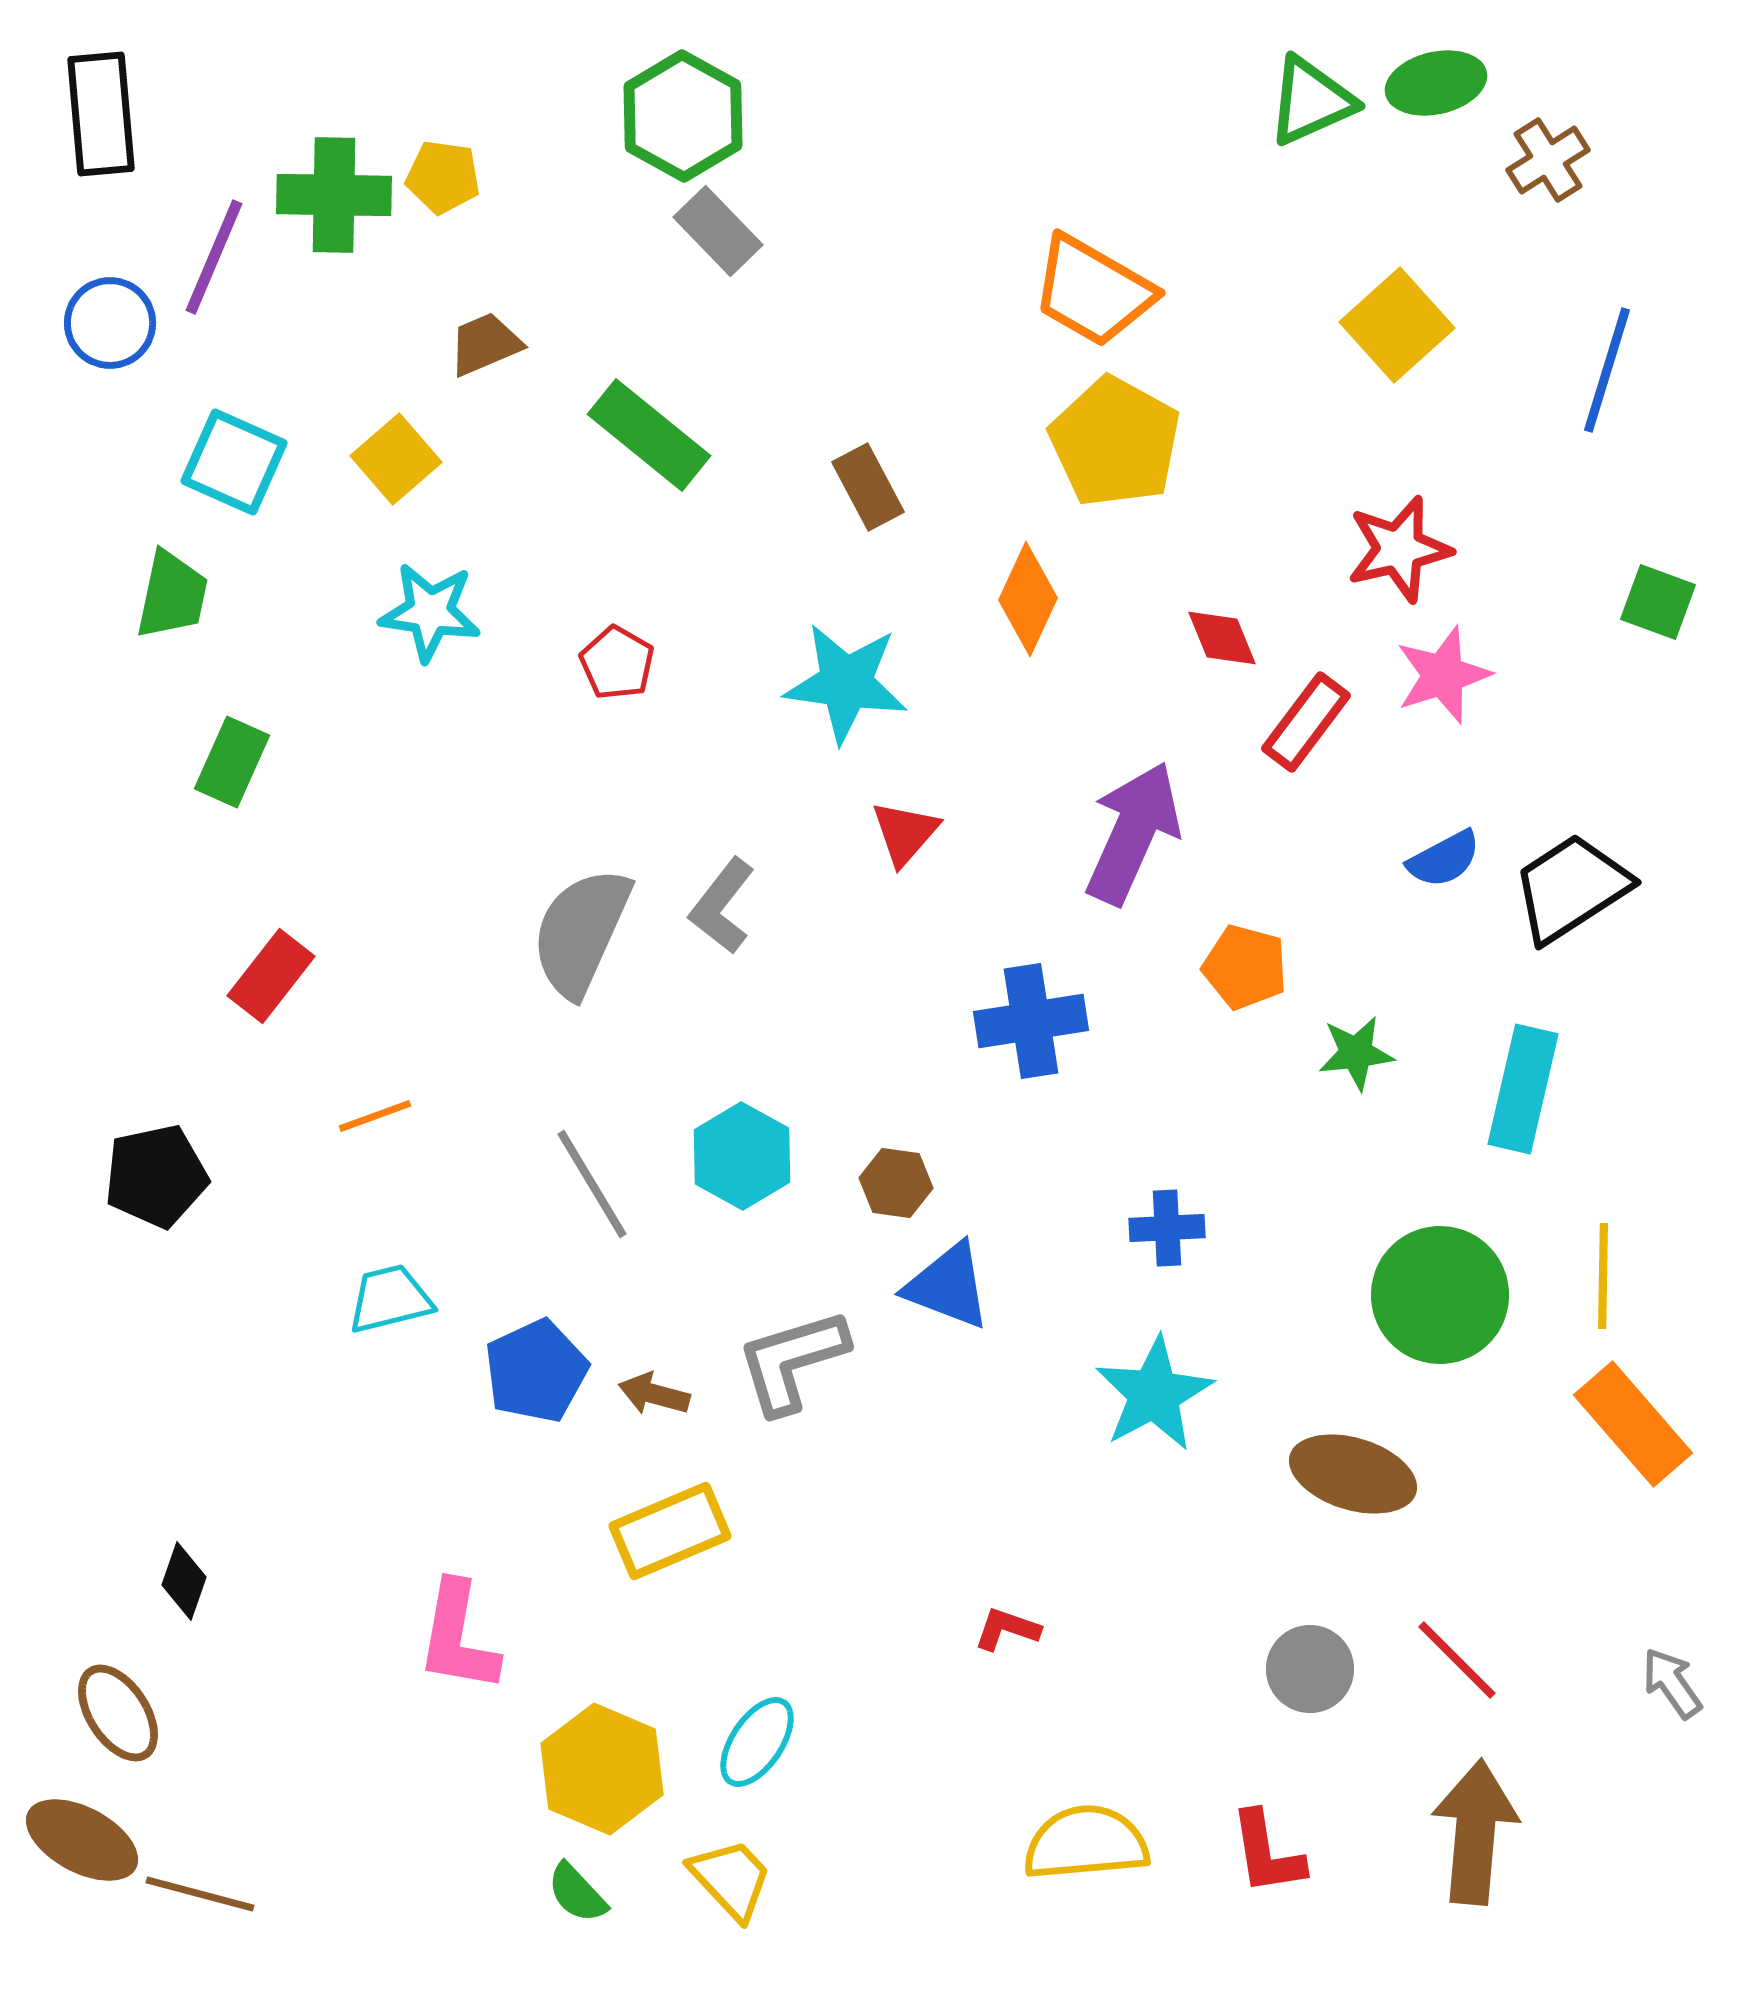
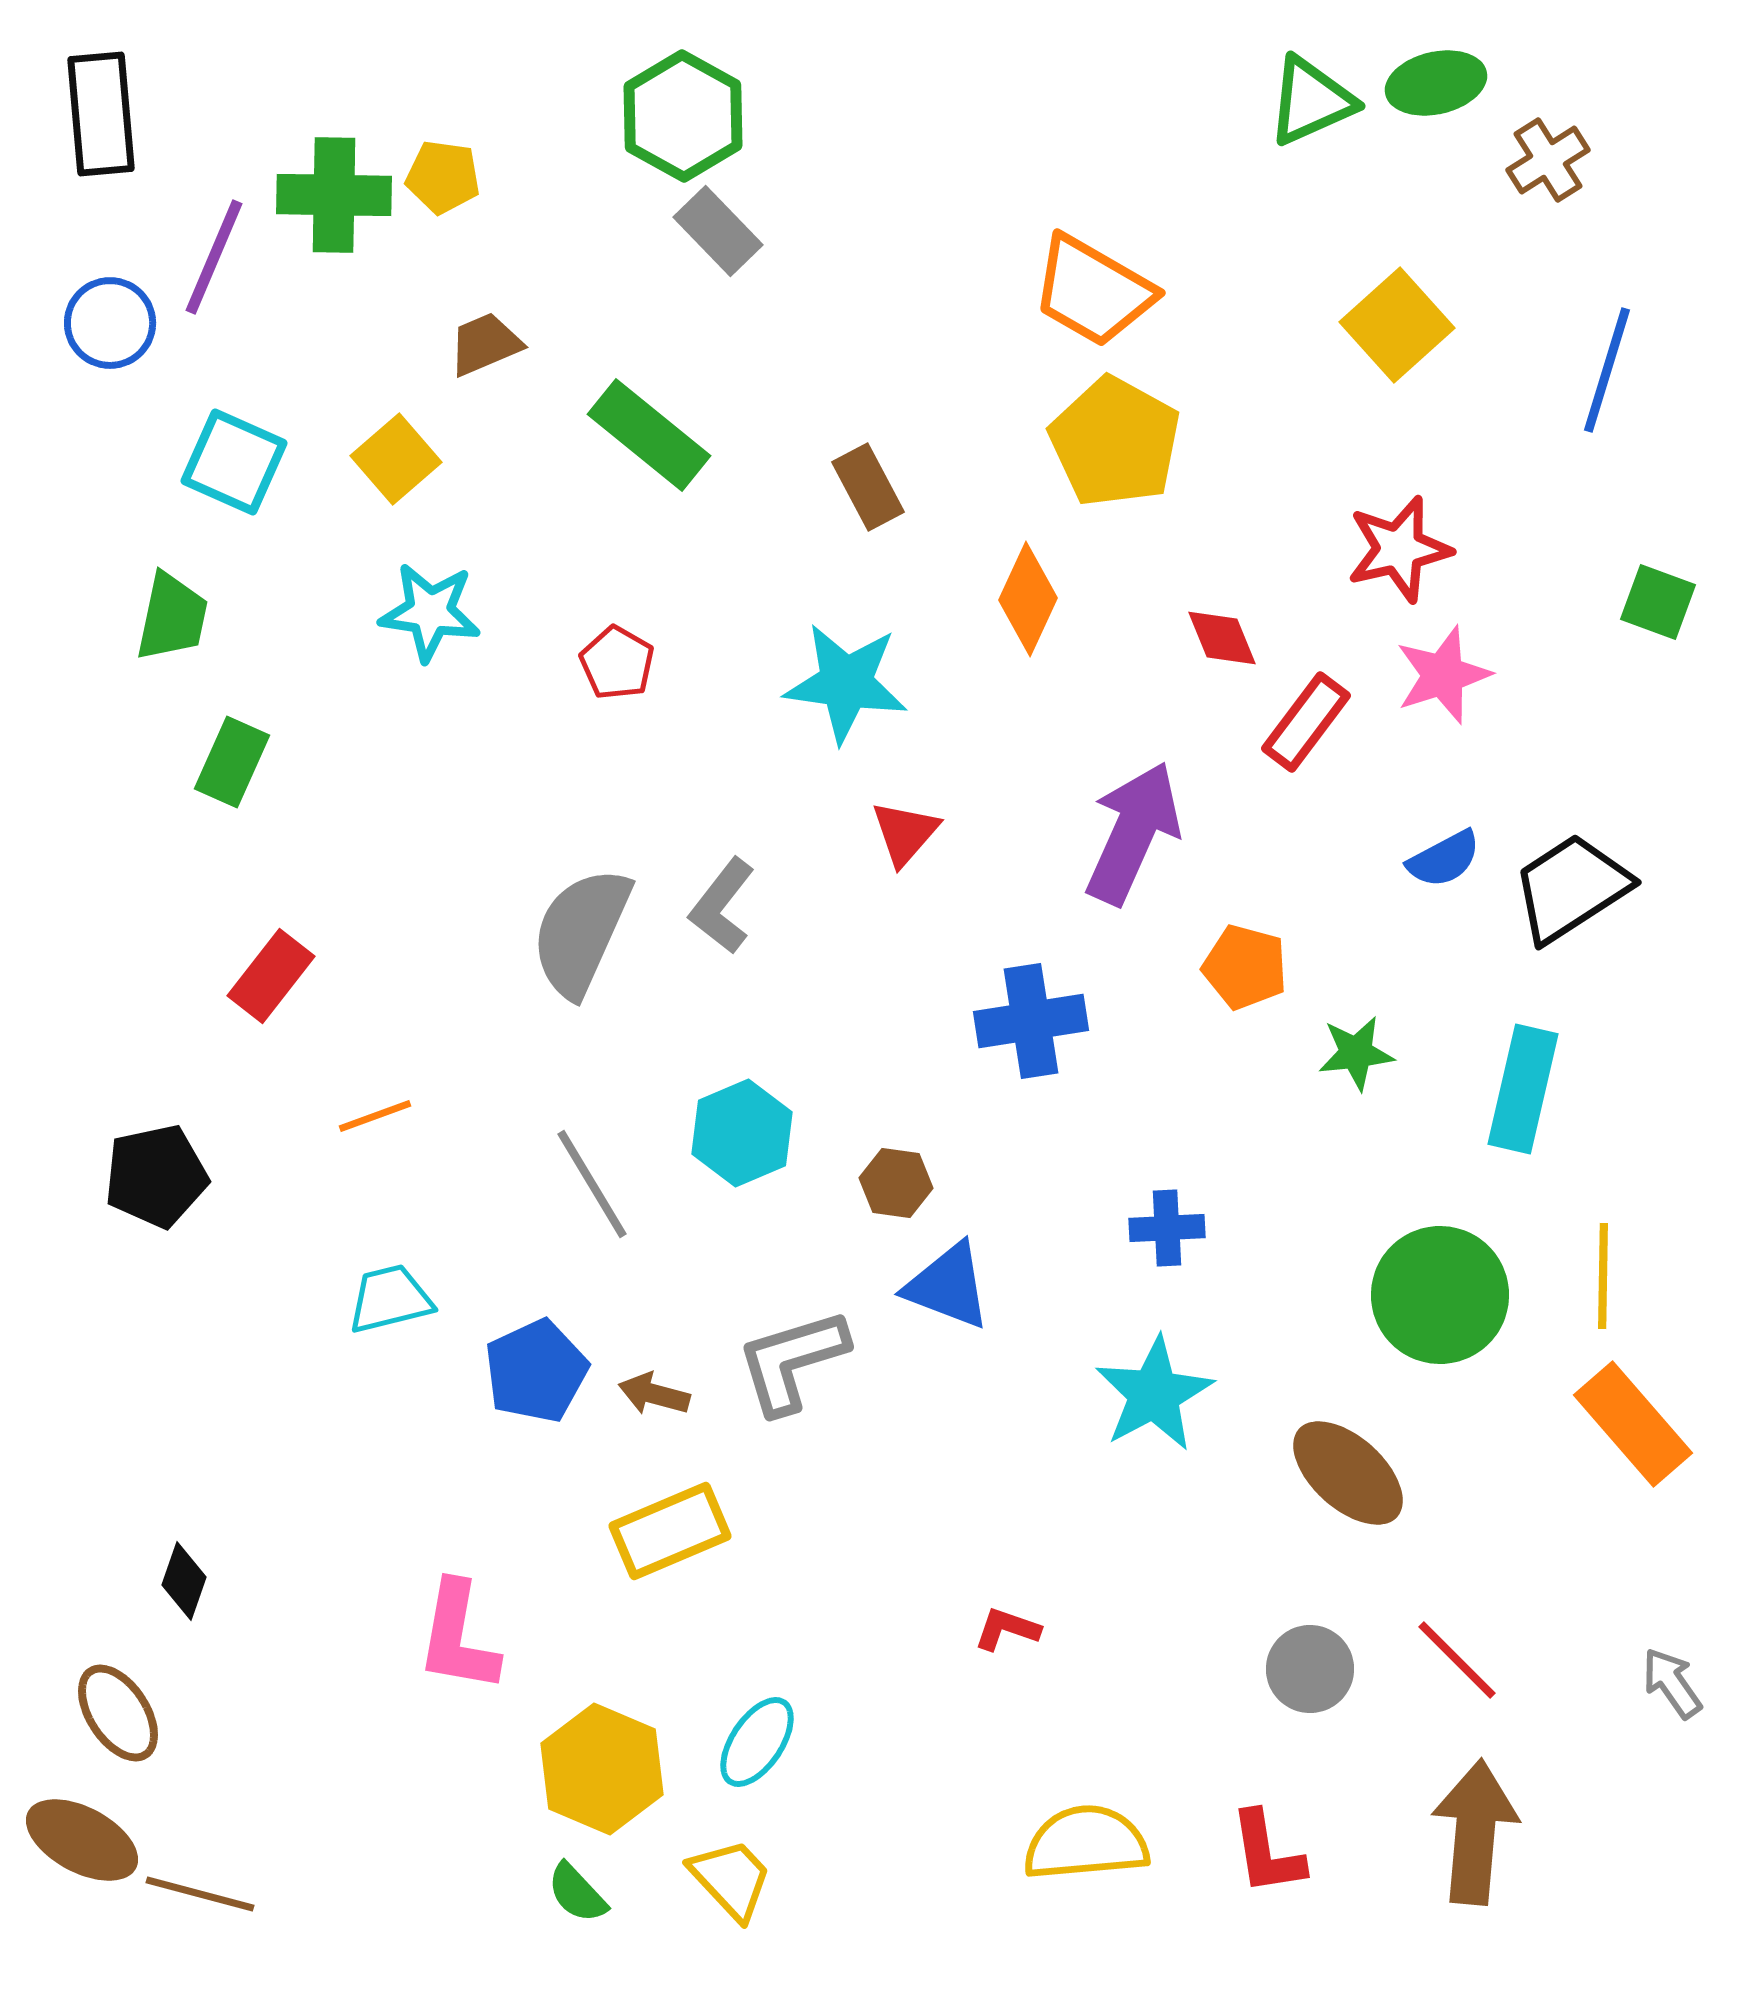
green trapezoid at (172, 595): moved 22 px down
cyan hexagon at (742, 1156): moved 23 px up; rotated 8 degrees clockwise
brown ellipse at (1353, 1474): moved 5 px left, 1 px up; rotated 25 degrees clockwise
